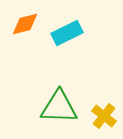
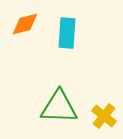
cyan rectangle: rotated 60 degrees counterclockwise
